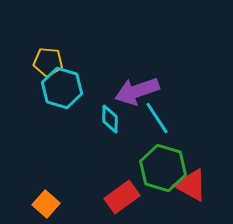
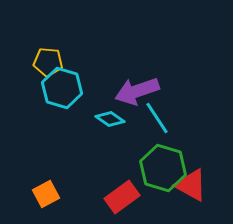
cyan diamond: rotated 56 degrees counterclockwise
orange square: moved 10 px up; rotated 20 degrees clockwise
